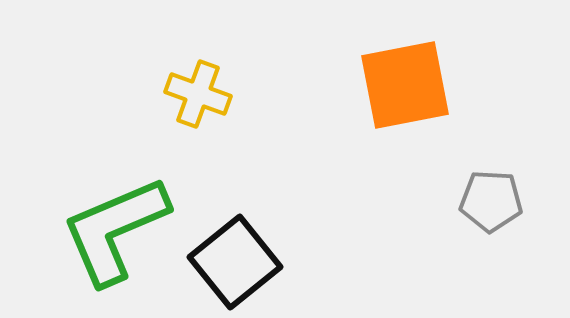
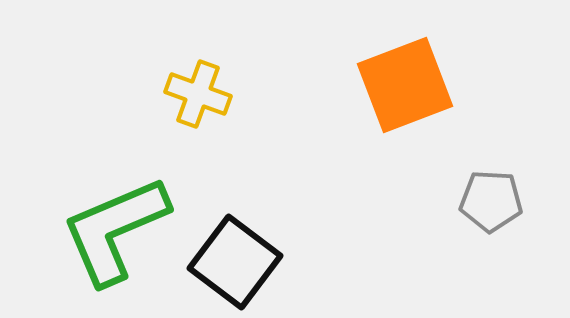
orange square: rotated 10 degrees counterclockwise
black square: rotated 14 degrees counterclockwise
